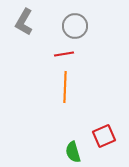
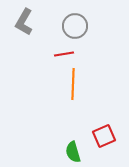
orange line: moved 8 px right, 3 px up
